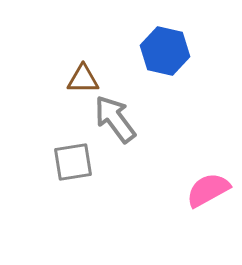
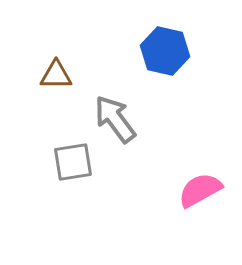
brown triangle: moved 27 px left, 4 px up
pink semicircle: moved 8 px left
